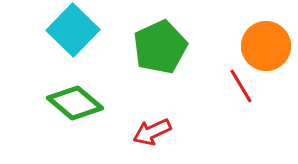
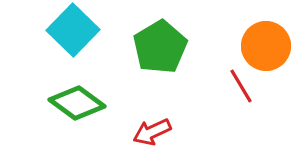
green pentagon: rotated 6 degrees counterclockwise
green diamond: moved 2 px right; rotated 4 degrees counterclockwise
